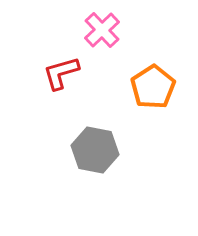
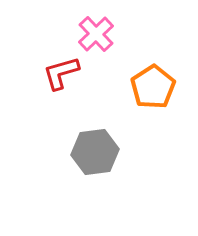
pink cross: moved 6 px left, 4 px down
gray hexagon: moved 2 px down; rotated 18 degrees counterclockwise
